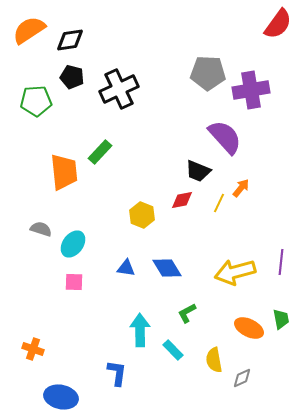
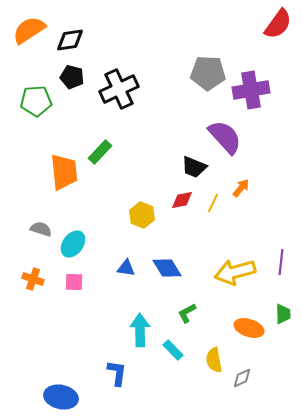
black trapezoid: moved 4 px left, 4 px up
yellow line: moved 6 px left
green trapezoid: moved 2 px right, 5 px up; rotated 10 degrees clockwise
orange ellipse: rotated 8 degrees counterclockwise
orange cross: moved 70 px up
